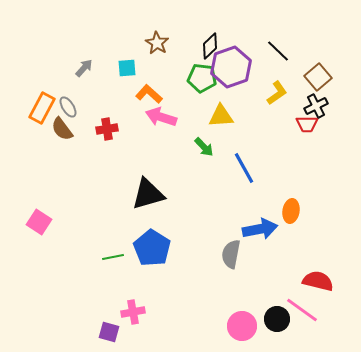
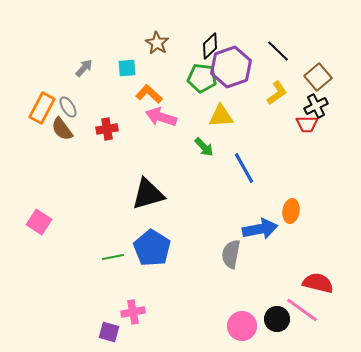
red semicircle: moved 2 px down
